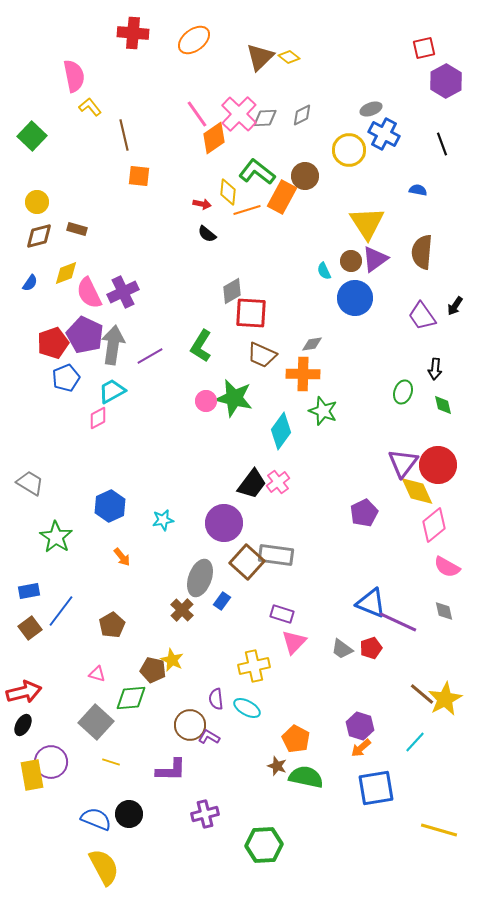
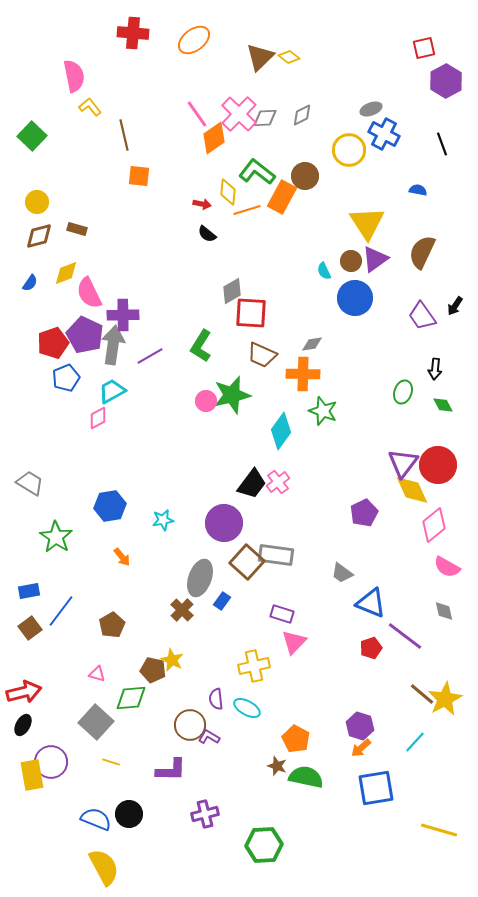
brown semicircle at (422, 252): rotated 20 degrees clockwise
purple cross at (123, 292): moved 23 px down; rotated 24 degrees clockwise
green star at (234, 398): moved 2 px left, 3 px up; rotated 27 degrees counterclockwise
green diamond at (443, 405): rotated 15 degrees counterclockwise
yellow diamond at (417, 491): moved 5 px left, 1 px up
blue hexagon at (110, 506): rotated 16 degrees clockwise
purple line at (398, 622): moved 7 px right, 14 px down; rotated 12 degrees clockwise
gray trapezoid at (342, 649): moved 76 px up
